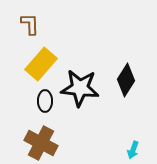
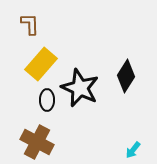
black diamond: moved 4 px up
black star: rotated 18 degrees clockwise
black ellipse: moved 2 px right, 1 px up
brown cross: moved 4 px left, 1 px up
cyan arrow: rotated 18 degrees clockwise
